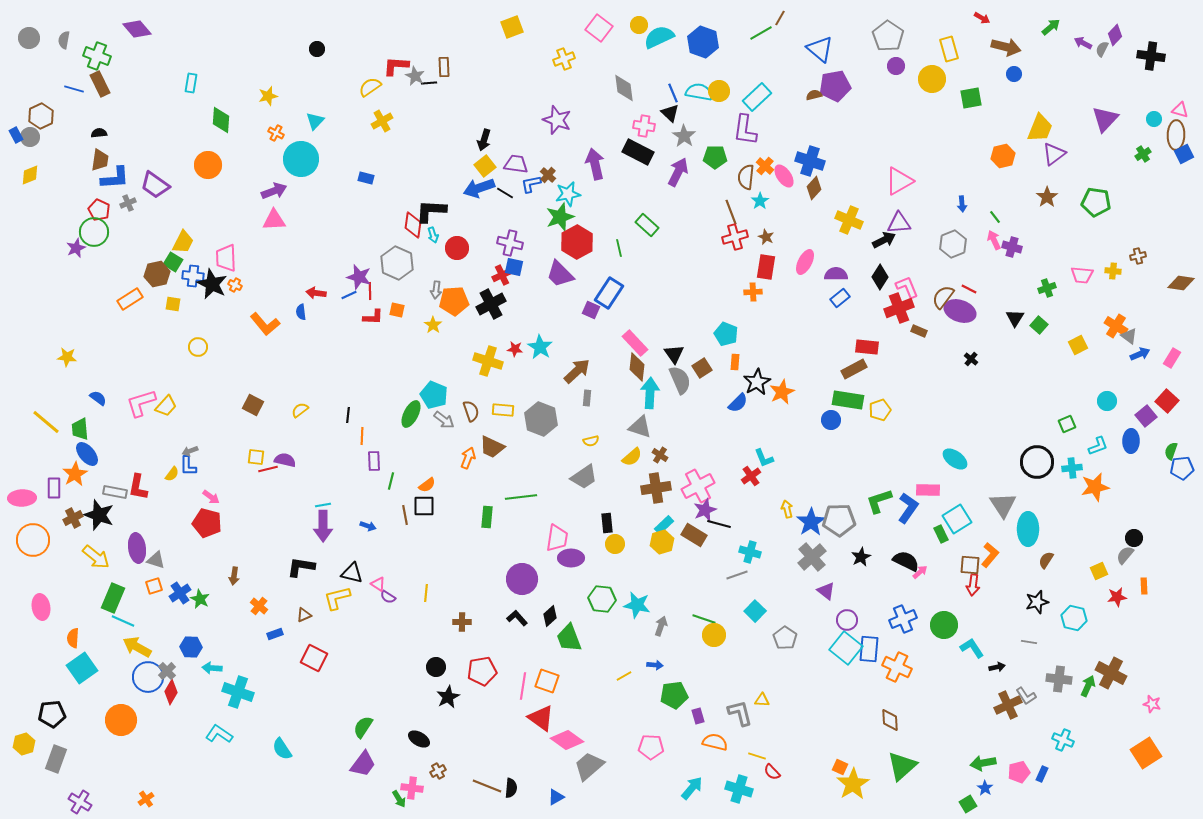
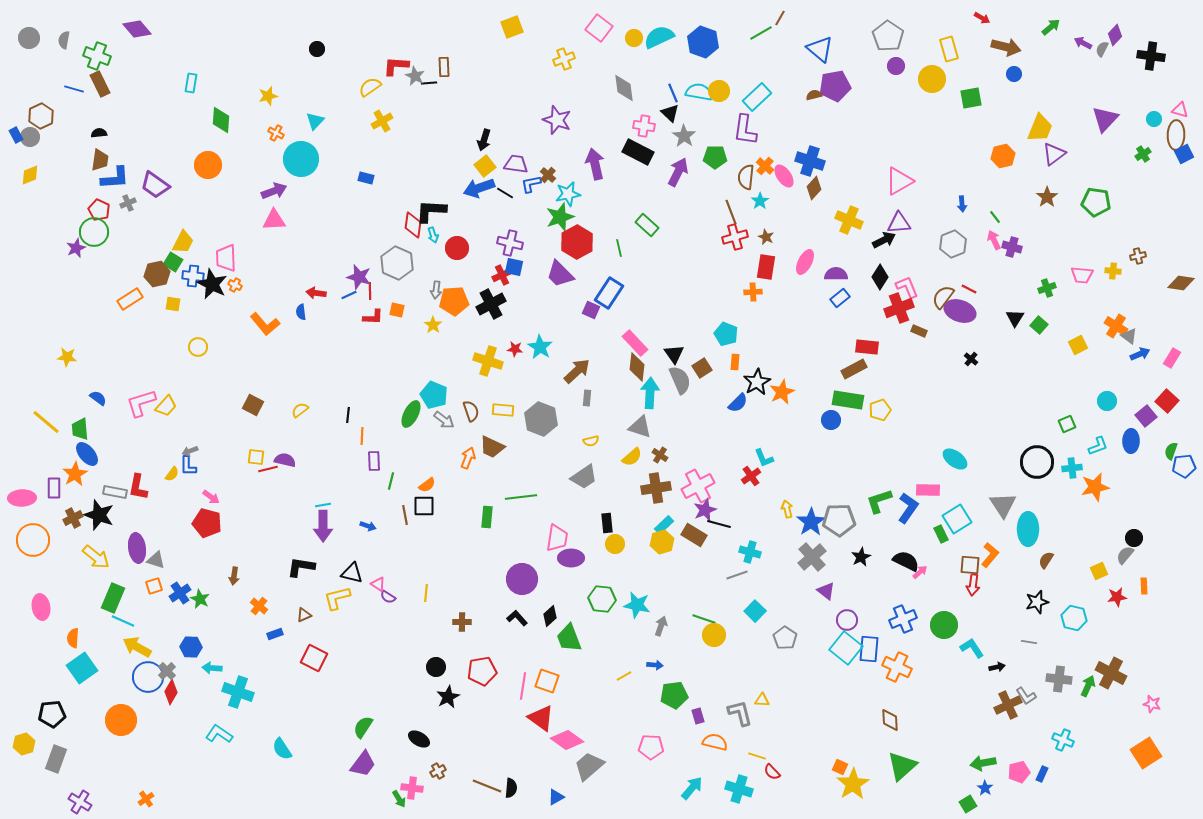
yellow circle at (639, 25): moved 5 px left, 13 px down
blue pentagon at (1182, 468): moved 2 px right, 2 px up
